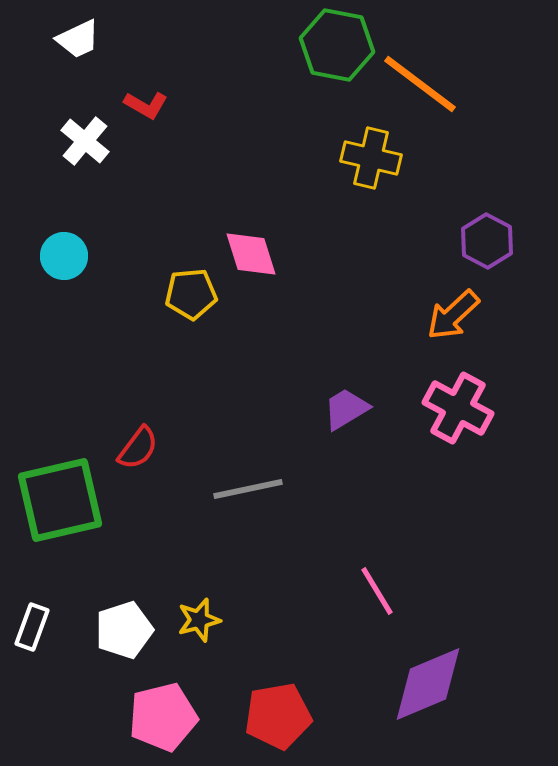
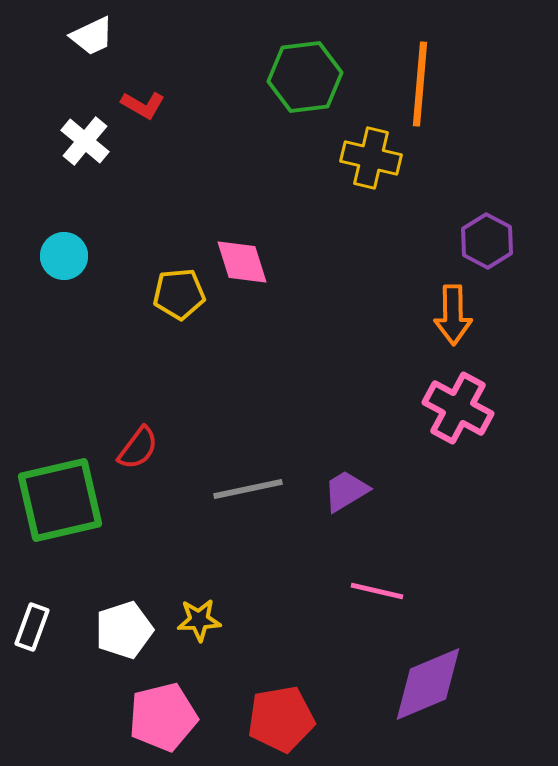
white trapezoid: moved 14 px right, 3 px up
green hexagon: moved 32 px left, 32 px down; rotated 18 degrees counterclockwise
orange line: rotated 58 degrees clockwise
red L-shape: moved 3 px left
pink diamond: moved 9 px left, 8 px down
yellow pentagon: moved 12 px left
orange arrow: rotated 48 degrees counterclockwise
purple trapezoid: moved 82 px down
pink line: rotated 46 degrees counterclockwise
yellow star: rotated 12 degrees clockwise
red pentagon: moved 3 px right, 3 px down
